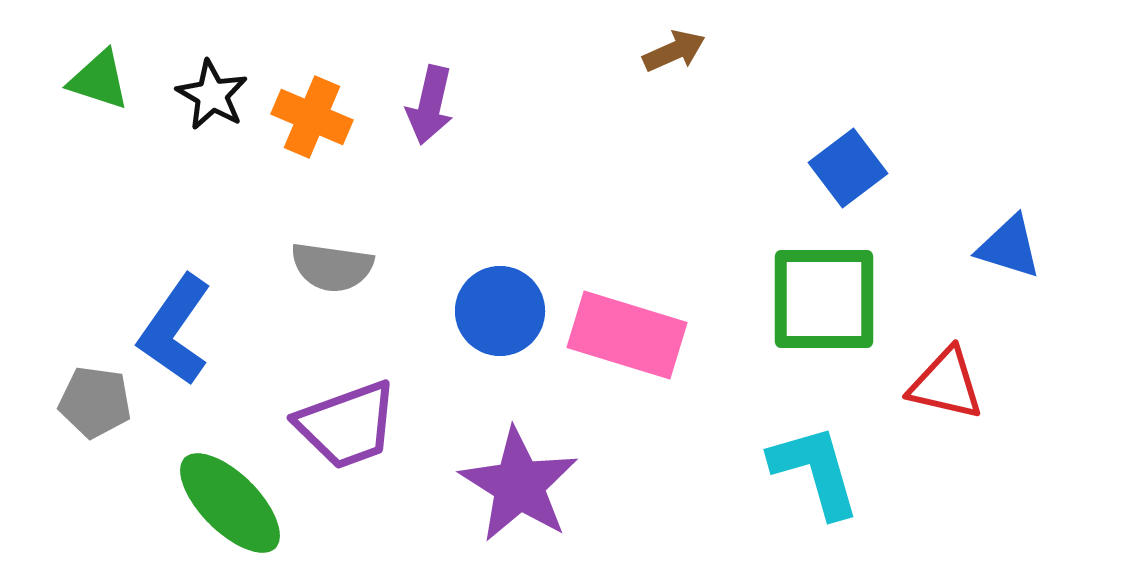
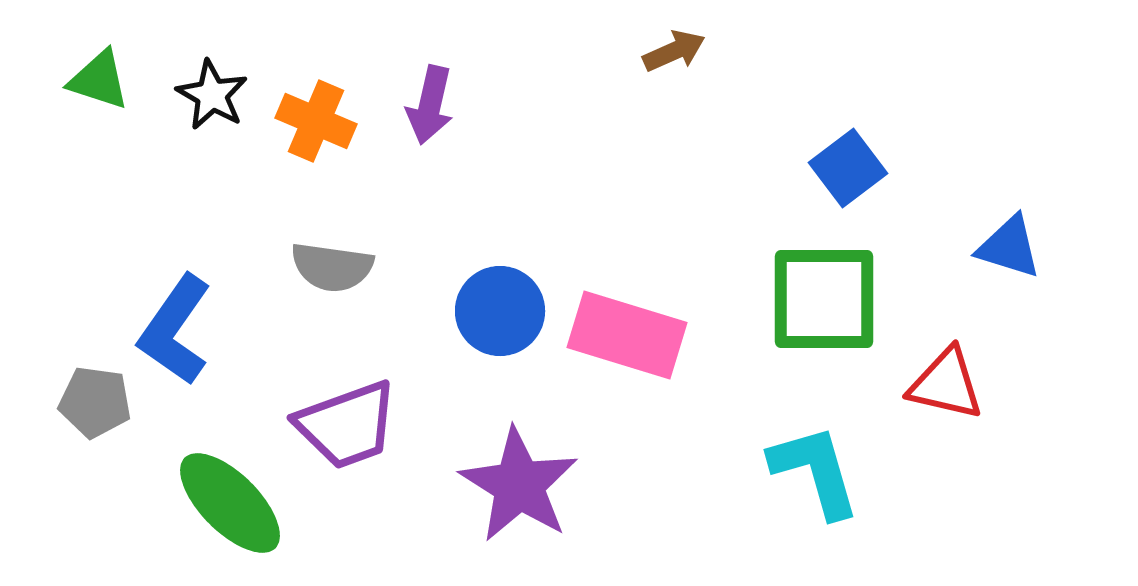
orange cross: moved 4 px right, 4 px down
